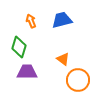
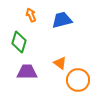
orange arrow: moved 6 px up
green diamond: moved 5 px up
orange triangle: moved 3 px left, 4 px down
